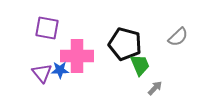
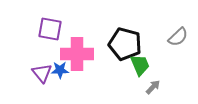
purple square: moved 3 px right, 1 px down
pink cross: moved 2 px up
gray arrow: moved 2 px left, 1 px up
